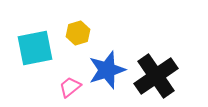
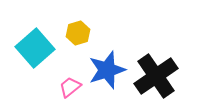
cyan square: rotated 30 degrees counterclockwise
